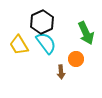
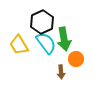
green arrow: moved 22 px left, 6 px down; rotated 15 degrees clockwise
